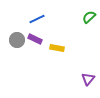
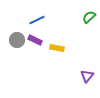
blue line: moved 1 px down
purple rectangle: moved 1 px down
purple triangle: moved 1 px left, 3 px up
